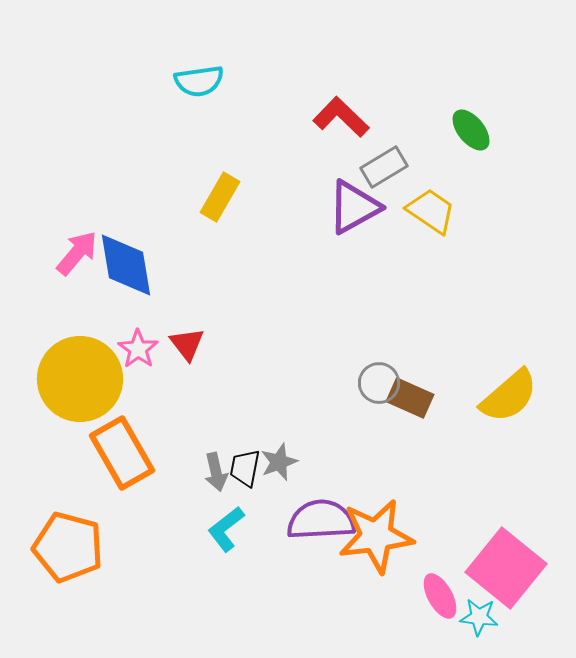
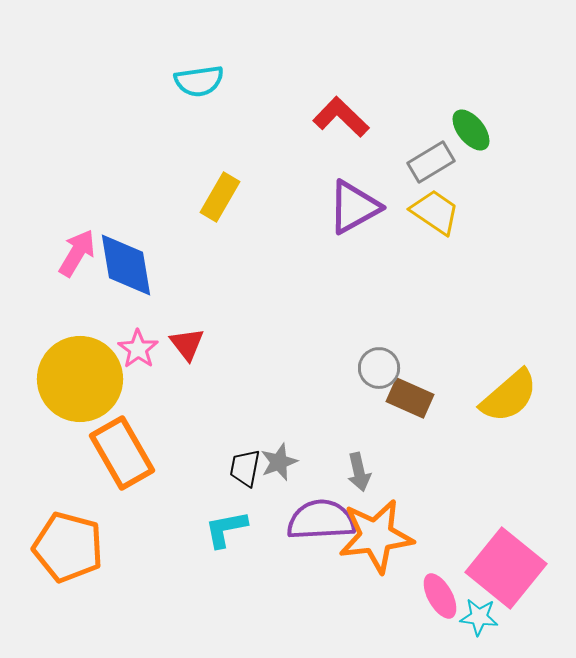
gray rectangle: moved 47 px right, 5 px up
yellow trapezoid: moved 4 px right, 1 px down
pink arrow: rotated 9 degrees counterclockwise
gray circle: moved 15 px up
gray arrow: moved 143 px right
cyan L-shape: rotated 27 degrees clockwise
